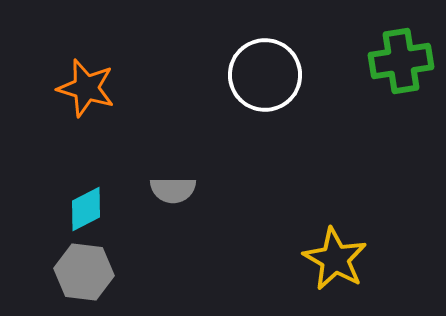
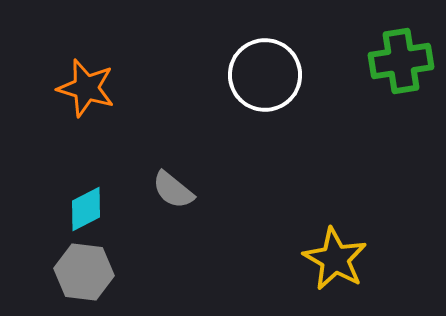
gray semicircle: rotated 39 degrees clockwise
